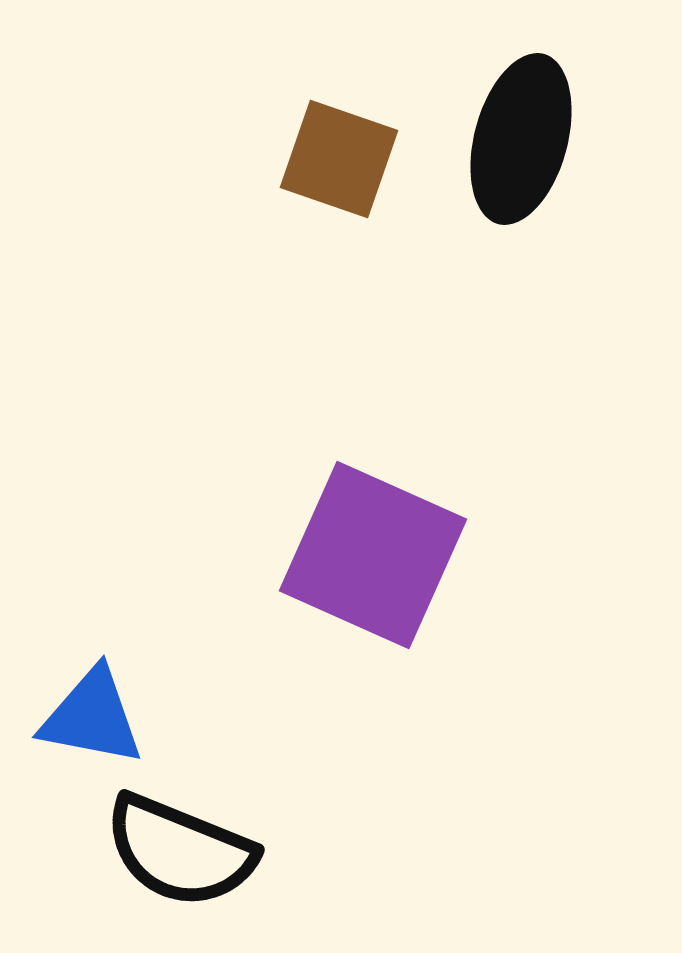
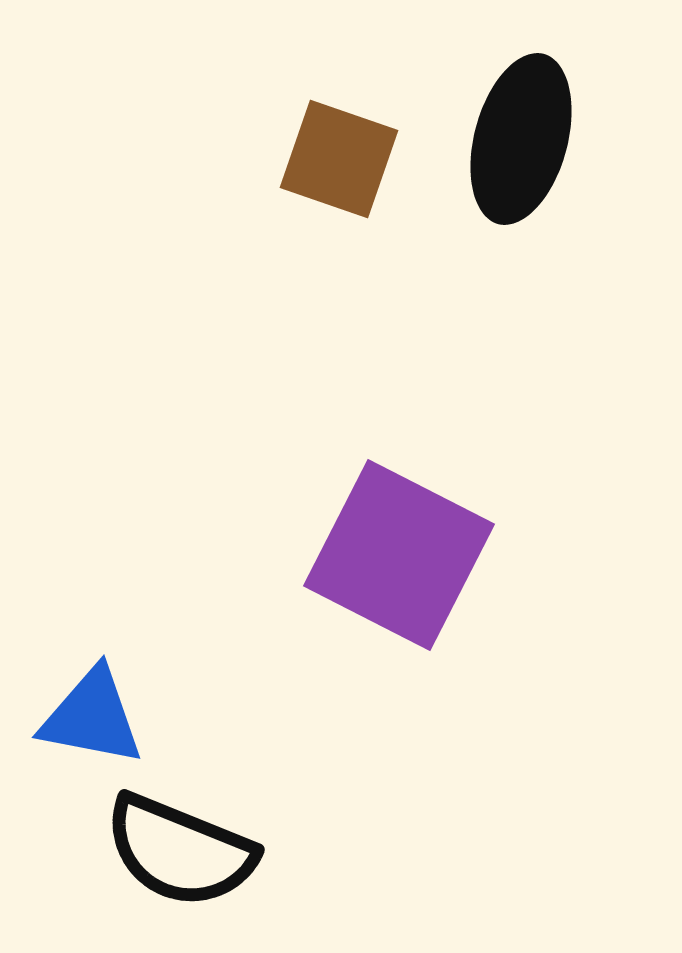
purple square: moved 26 px right; rotated 3 degrees clockwise
